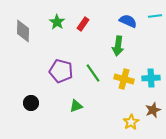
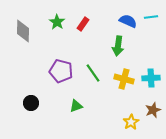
cyan line: moved 4 px left, 1 px down
